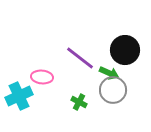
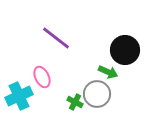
purple line: moved 24 px left, 20 px up
green arrow: moved 1 px left, 1 px up
pink ellipse: rotated 60 degrees clockwise
gray circle: moved 16 px left, 4 px down
green cross: moved 4 px left
